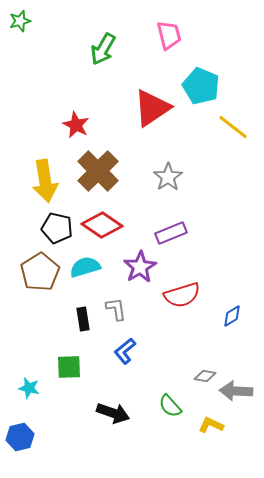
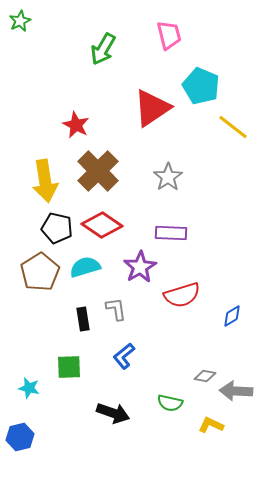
green star: rotated 10 degrees counterclockwise
purple rectangle: rotated 24 degrees clockwise
blue L-shape: moved 1 px left, 5 px down
green semicircle: moved 3 px up; rotated 35 degrees counterclockwise
